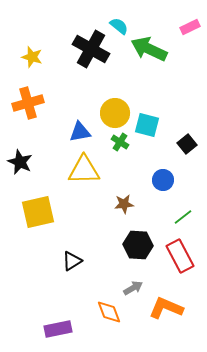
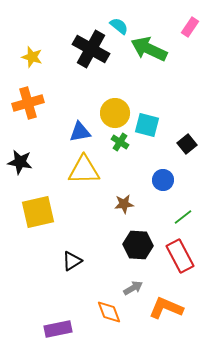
pink rectangle: rotated 30 degrees counterclockwise
black star: rotated 15 degrees counterclockwise
